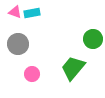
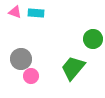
cyan rectangle: moved 4 px right; rotated 14 degrees clockwise
gray circle: moved 3 px right, 15 px down
pink circle: moved 1 px left, 2 px down
